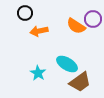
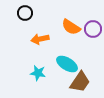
purple circle: moved 10 px down
orange semicircle: moved 5 px left, 1 px down
orange arrow: moved 1 px right, 8 px down
cyan star: rotated 21 degrees counterclockwise
brown trapezoid: rotated 20 degrees counterclockwise
